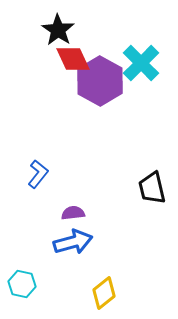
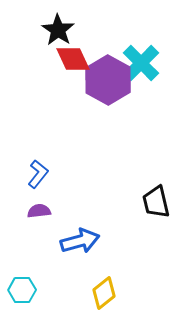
purple hexagon: moved 8 px right, 1 px up
black trapezoid: moved 4 px right, 14 px down
purple semicircle: moved 34 px left, 2 px up
blue arrow: moved 7 px right, 1 px up
cyan hexagon: moved 6 px down; rotated 12 degrees counterclockwise
